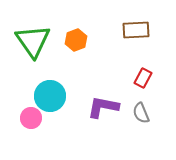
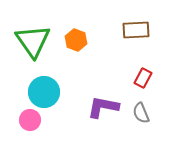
orange hexagon: rotated 20 degrees counterclockwise
cyan circle: moved 6 px left, 4 px up
pink circle: moved 1 px left, 2 px down
